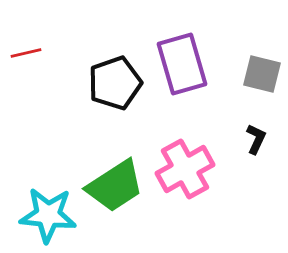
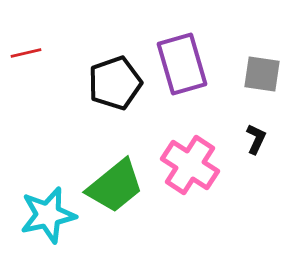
gray square: rotated 6 degrees counterclockwise
pink cross: moved 5 px right, 4 px up; rotated 28 degrees counterclockwise
green trapezoid: rotated 6 degrees counterclockwise
cyan star: rotated 18 degrees counterclockwise
